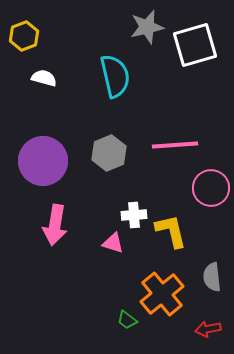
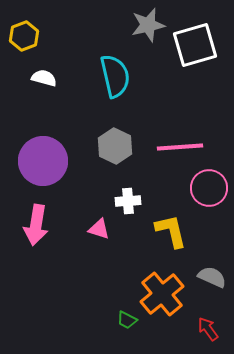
gray star: moved 1 px right, 2 px up
pink line: moved 5 px right, 2 px down
gray hexagon: moved 6 px right, 7 px up; rotated 12 degrees counterclockwise
pink circle: moved 2 px left
white cross: moved 6 px left, 14 px up
pink arrow: moved 19 px left
pink triangle: moved 14 px left, 14 px up
gray semicircle: rotated 120 degrees clockwise
green trapezoid: rotated 10 degrees counterclockwise
red arrow: rotated 65 degrees clockwise
